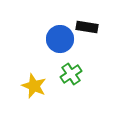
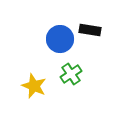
black rectangle: moved 3 px right, 3 px down
